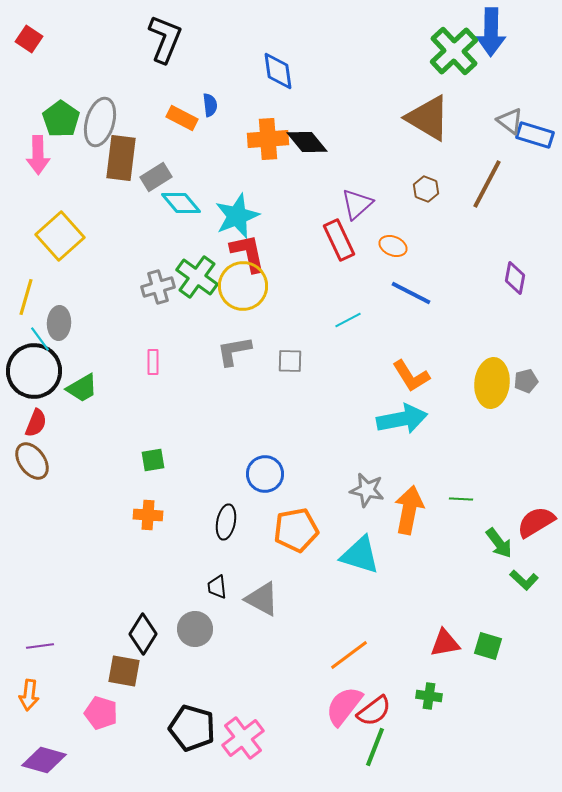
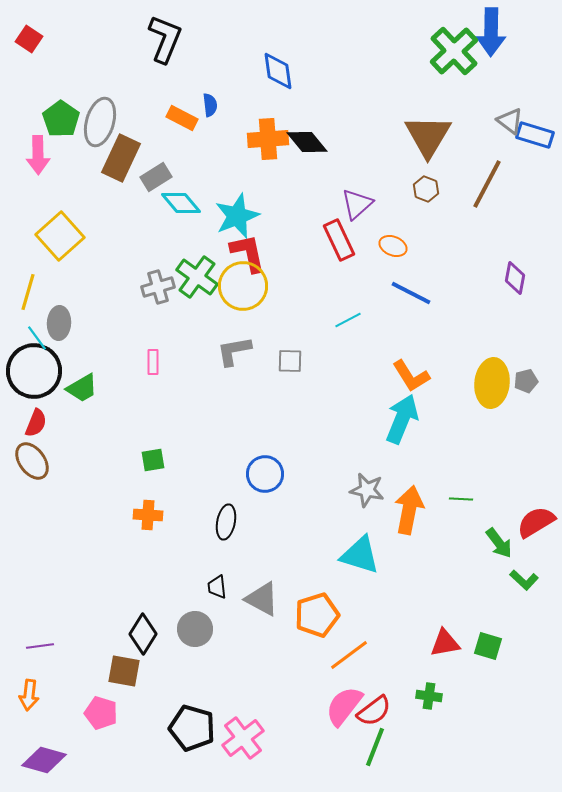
brown triangle at (428, 118): moved 18 px down; rotated 30 degrees clockwise
brown rectangle at (121, 158): rotated 18 degrees clockwise
yellow line at (26, 297): moved 2 px right, 5 px up
cyan line at (40, 339): moved 3 px left, 1 px up
cyan arrow at (402, 419): rotated 57 degrees counterclockwise
orange pentagon at (296, 530): moved 21 px right, 85 px down; rotated 6 degrees counterclockwise
